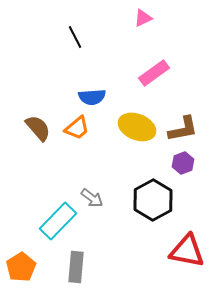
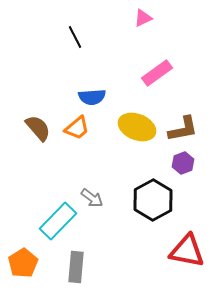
pink rectangle: moved 3 px right
orange pentagon: moved 2 px right, 4 px up
